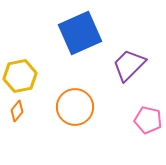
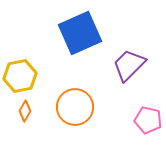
orange diamond: moved 8 px right; rotated 10 degrees counterclockwise
